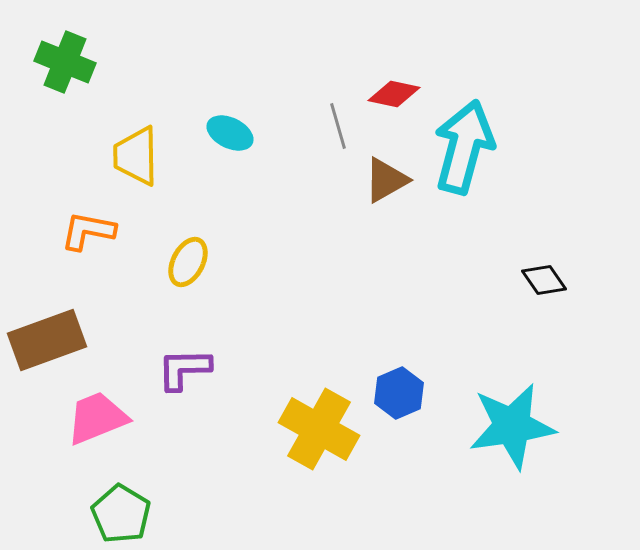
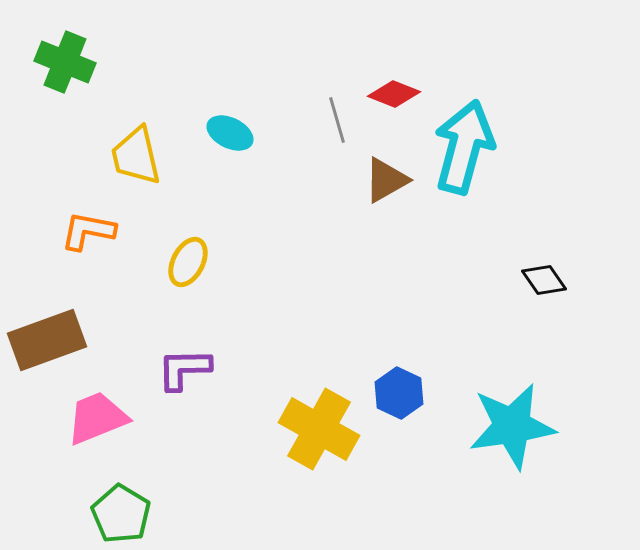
red diamond: rotated 9 degrees clockwise
gray line: moved 1 px left, 6 px up
yellow trapezoid: rotated 12 degrees counterclockwise
blue hexagon: rotated 12 degrees counterclockwise
